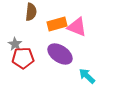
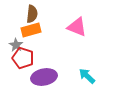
brown semicircle: moved 1 px right, 2 px down
orange rectangle: moved 26 px left, 6 px down
gray star: moved 1 px right, 1 px down
purple ellipse: moved 16 px left, 23 px down; rotated 45 degrees counterclockwise
red pentagon: rotated 20 degrees clockwise
